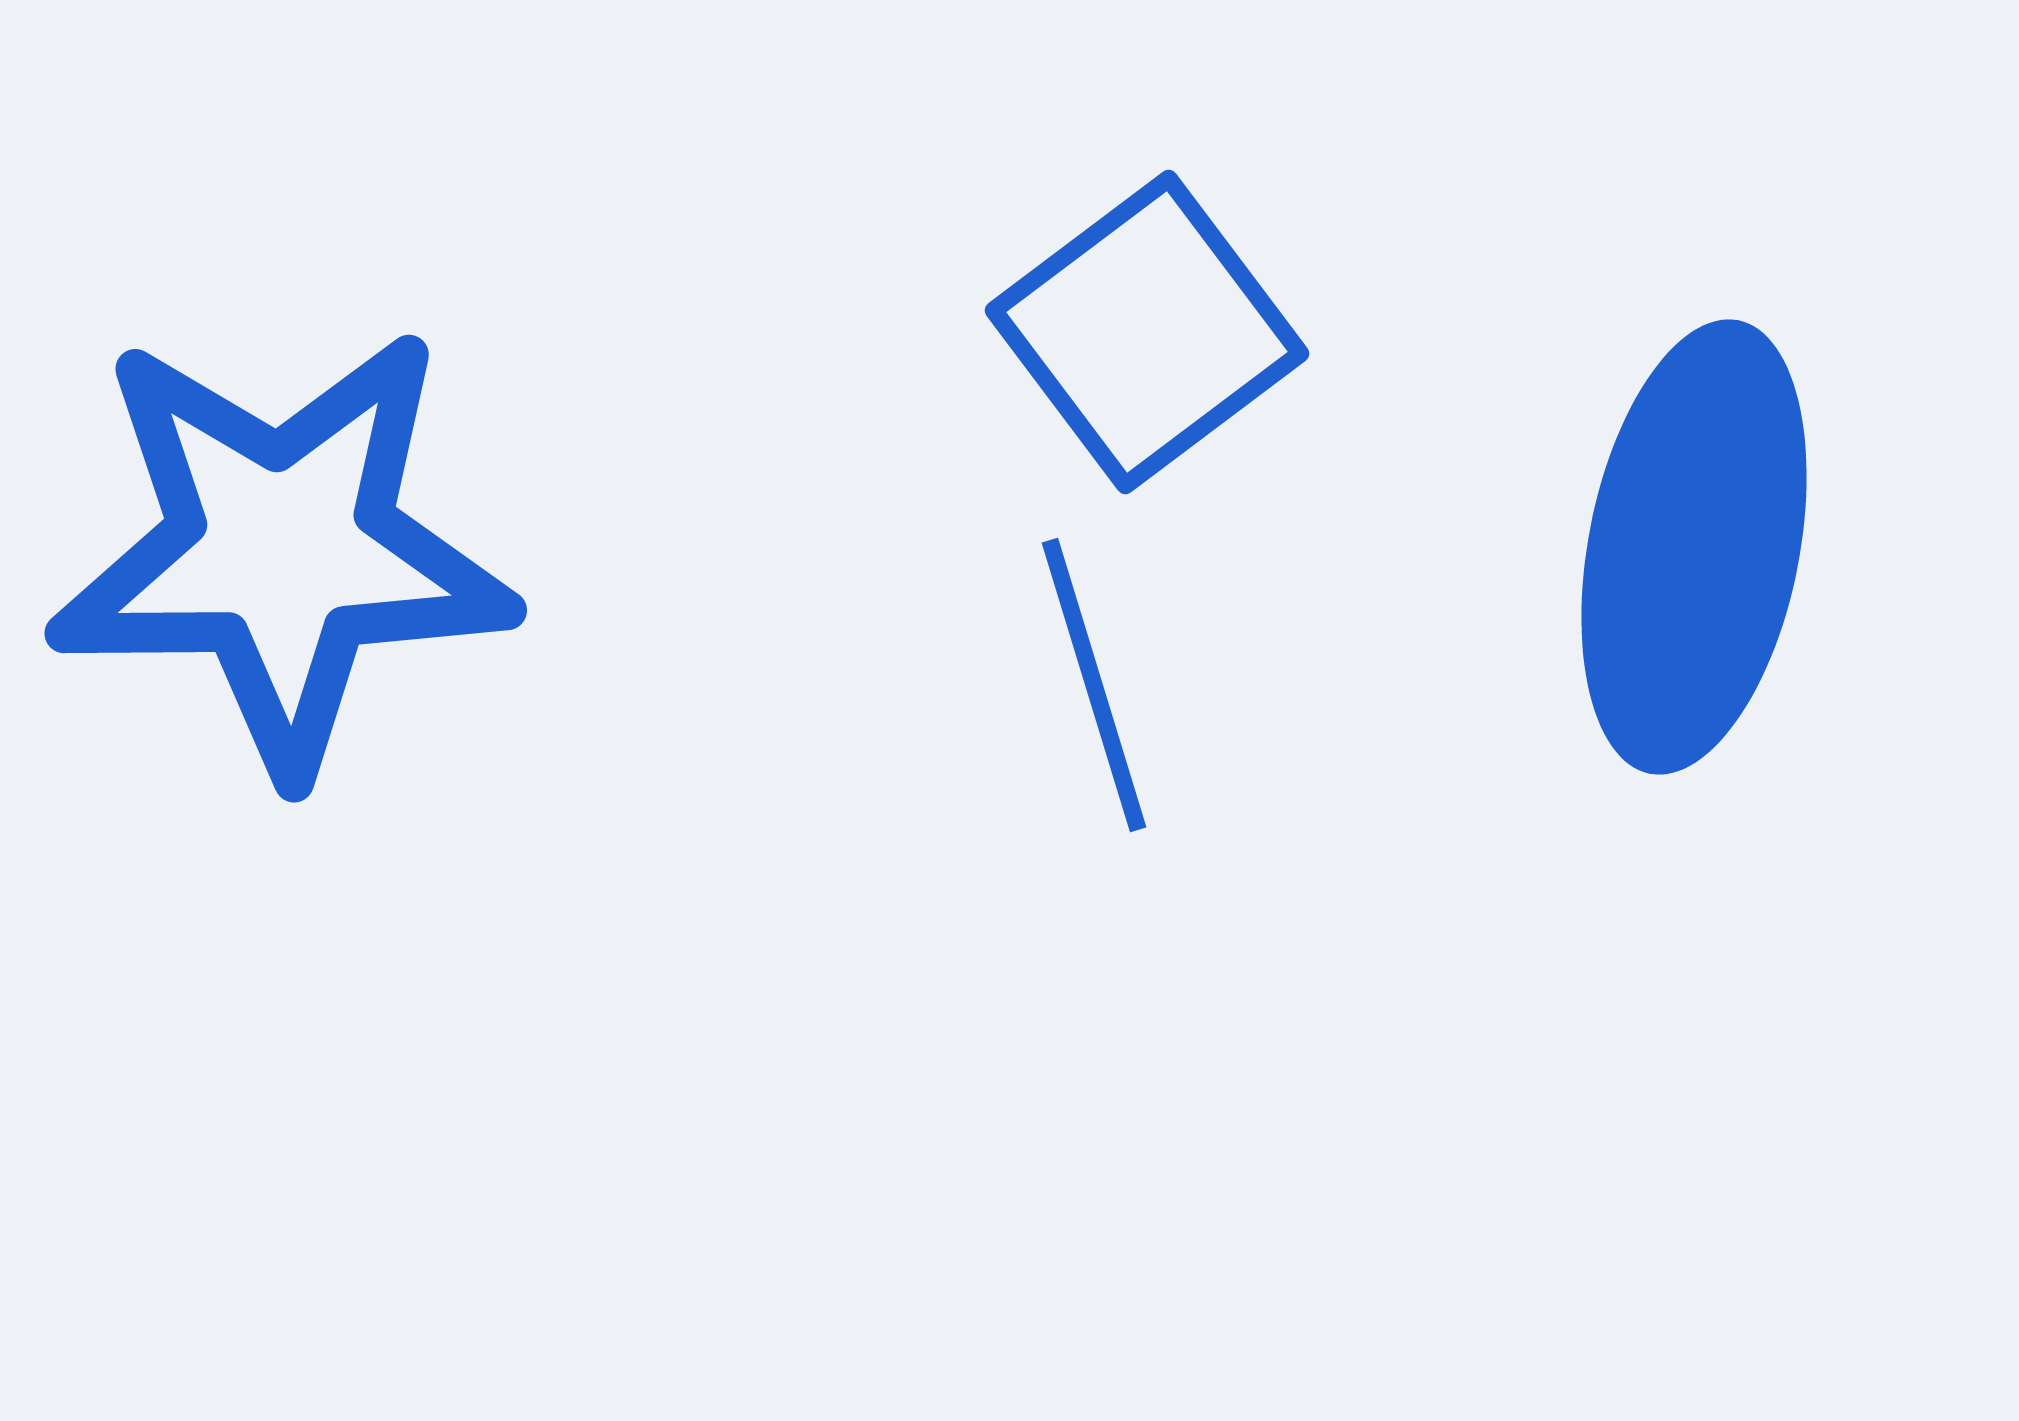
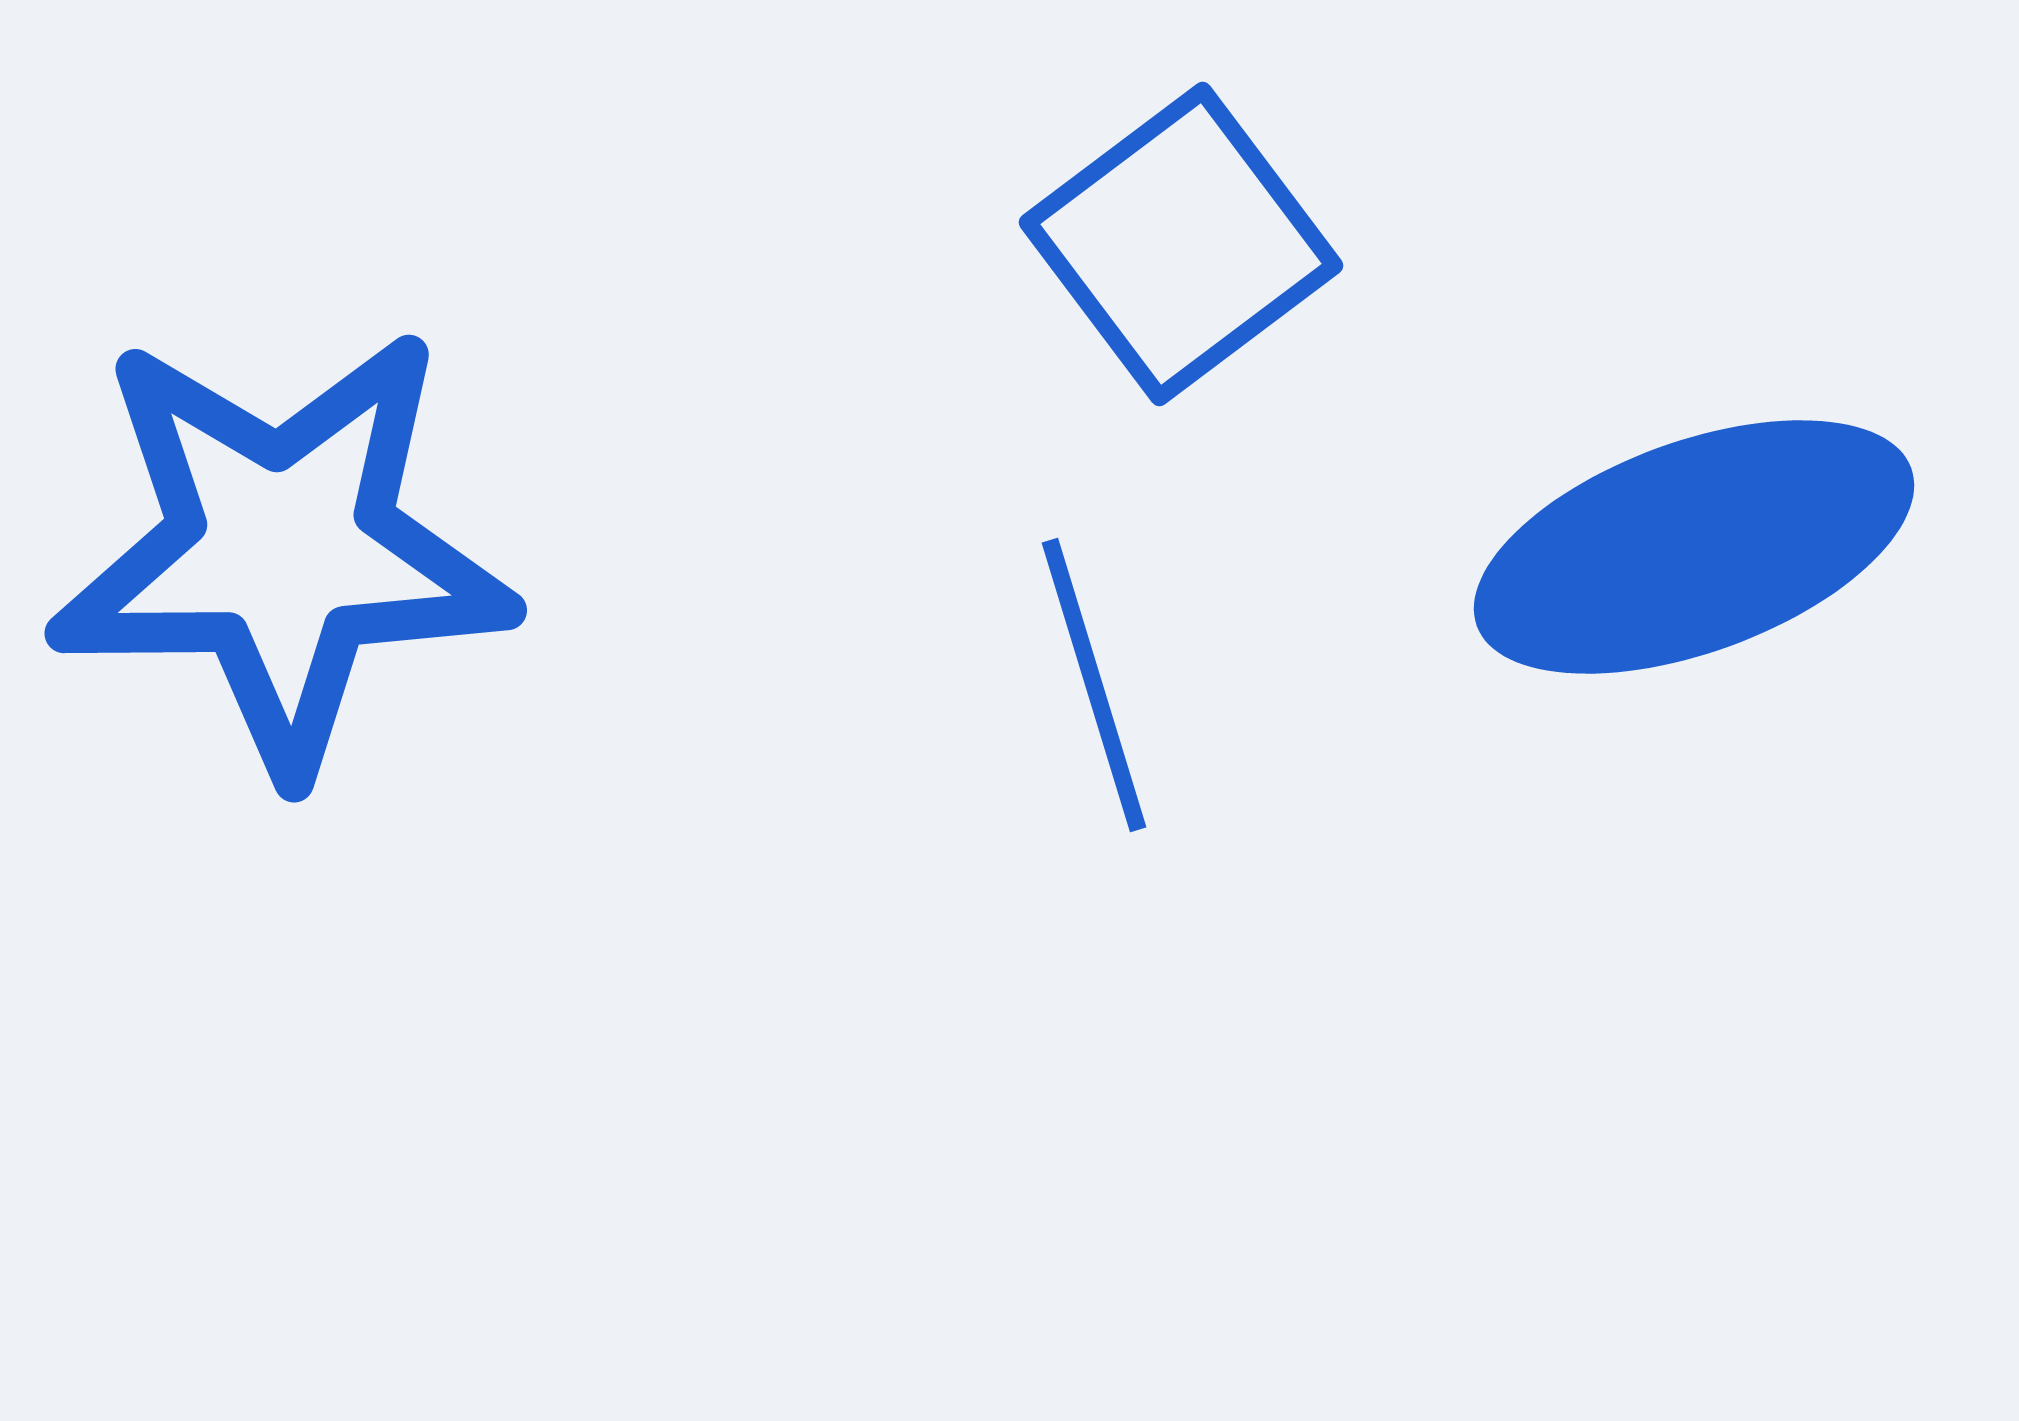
blue square: moved 34 px right, 88 px up
blue ellipse: rotated 59 degrees clockwise
